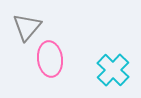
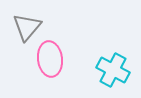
cyan cross: rotated 16 degrees counterclockwise
